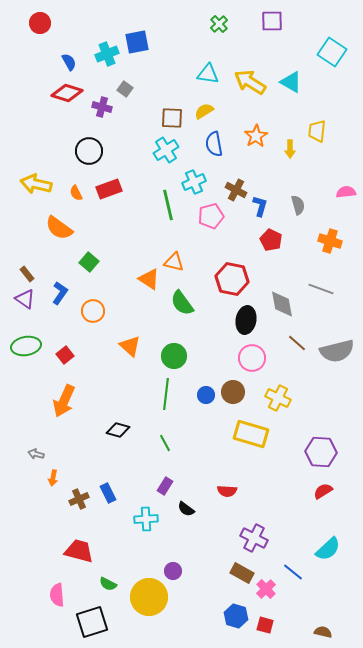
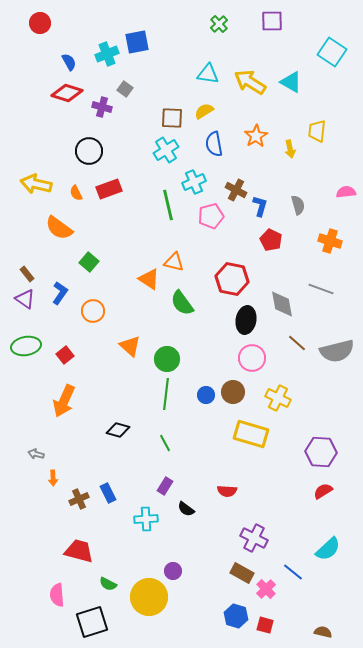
yellow arrow at (290, 149): rotated 12 degrees counterclockwise
green circle at (174, 356): moved 7 px left, 3 px down
orange arrow at (53, 478): rotated 14 degrees counterclockwise
